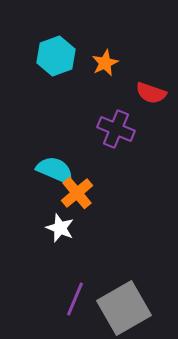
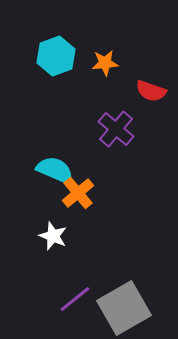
orange star: rotated 20 degrees clockwise
red semicircle: moved 2 px up
purple cross: rotated 18 degrees clockwise
orange cross: moved 1 px right
white star: moved 7 px left, 8 px down
purple line: rotated 28 degrees clockwise
